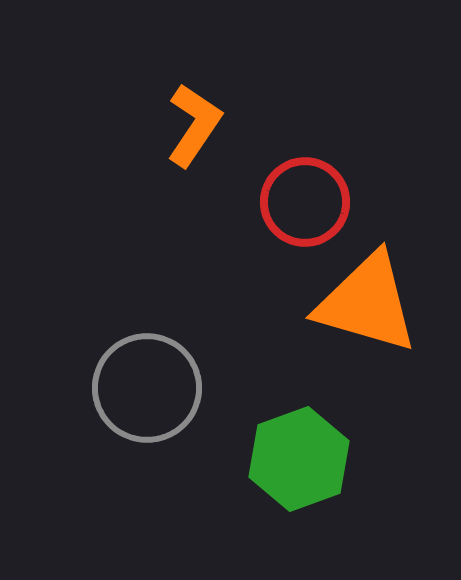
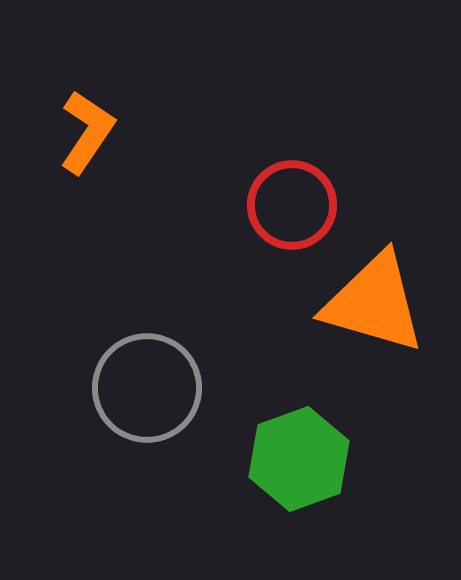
orange L-shape: moved 107 px left, 7 px down
red circle: moved 13 px left, 3 px down
orange triangle: moved 7 px right
